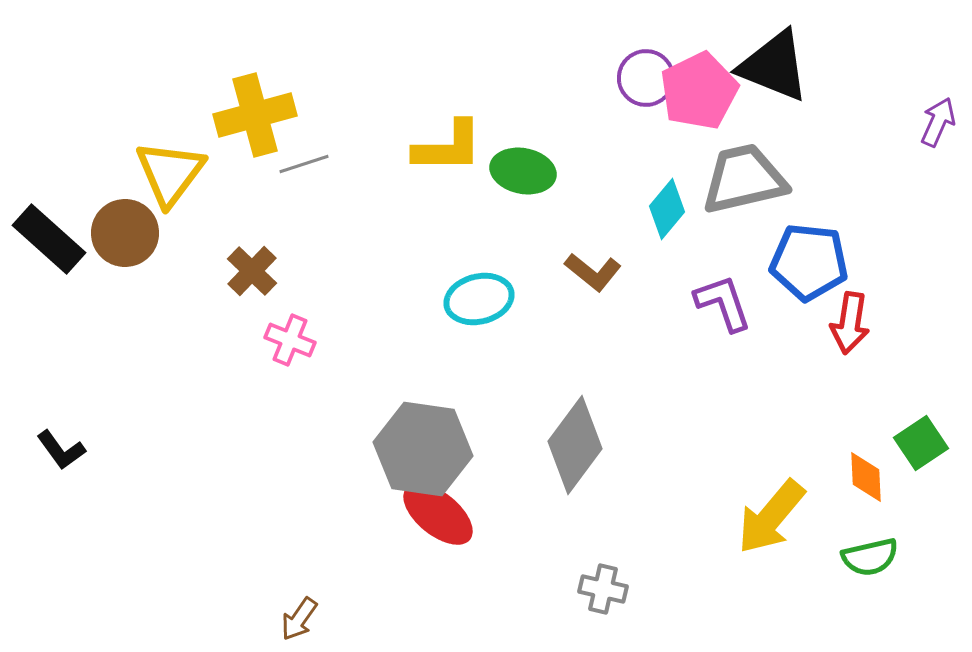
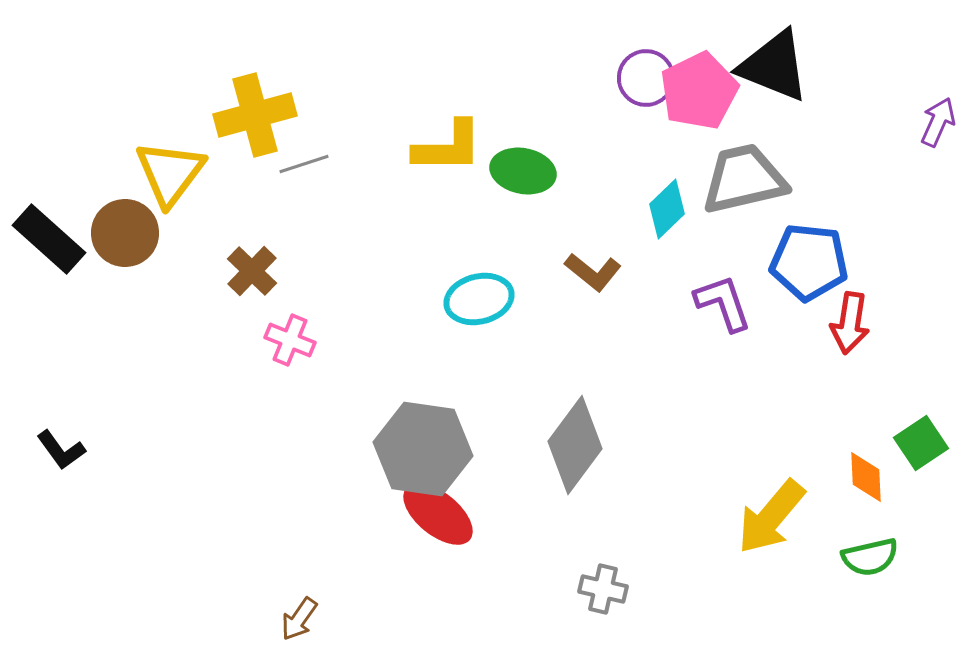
cyan diamond: rotated 6 degrees clockwise
